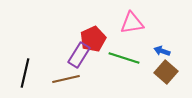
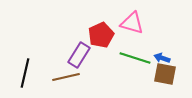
pink triangle: rotated 25 degrees clockwise
red pentagon: moved 8 px right, 4 px up
blue arrow: moved 7 px down
green line: moved 11 px right
brown square: moved 1 px left, 2 px down; rotated 30 degrees counterclockwise
brown line: moved 2 px up
